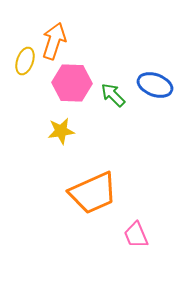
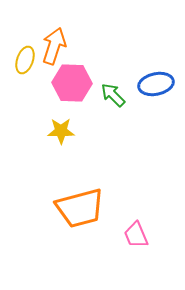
orange arrow: moved 5 px down
yellow ellipse: moved 1 px up
blue ellipse: moved 1 px right, 1 px up; rotated 32 degrees counterclockwise
yellow star: rotated 8 degrees clockwise
orange trapezoid: moved 13 px left, 15 px down; rotated 9 degrees clockwise
